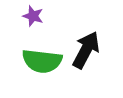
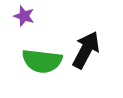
purple star: moved 9 px left
